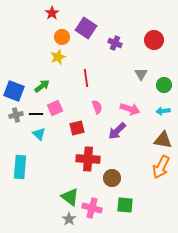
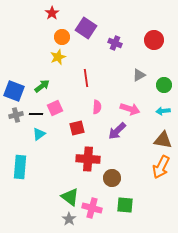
gray triangle: moved 2 px left, 1 px down; rotated 32 degrees clockwise
pink semicircle: rotated 24 degrees clockwise
cyan triangle: rotated 40 degrees clockwise
